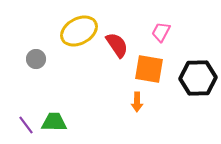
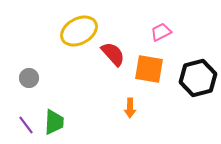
pink trapezoid: rotated 35 degrees clockwise
red semicircle: moved 4 px left, 9 px down; rotated 8 degrees counterclockwise
gray circle: moved 7 px left, 19 px down
black hexagon: rotated 12 degrees counterclockwise
orange arrow: moved 7 px left, 6 px down
green trapezoid: rotated 92 degrees clockwise
